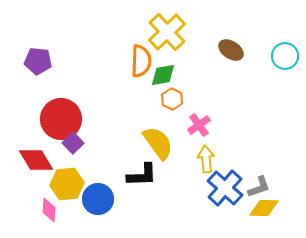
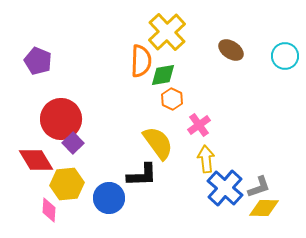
purple pentagon: rotated 16 degrees clockwise
blue circle: moved 11 px right, 1 px up
